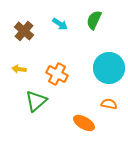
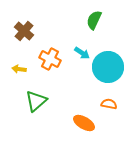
cyan arrow: moved 22 px right, 29 px down
cyan circle: moved 1 px left, 1 px up
orange cross: moved 7 px left, 15 px up
